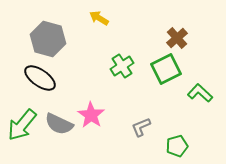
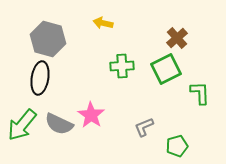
yellow arrow: moved 4 px right, 5 px down; rotated 18 degrees counterclockwise
green cross: rotated 30 degrees clockwise
black ellipse: rotated 64 degrees clockwise
green L-shape: rotated 45 degrees clockwise
gray L-shape: moved 3 px right
